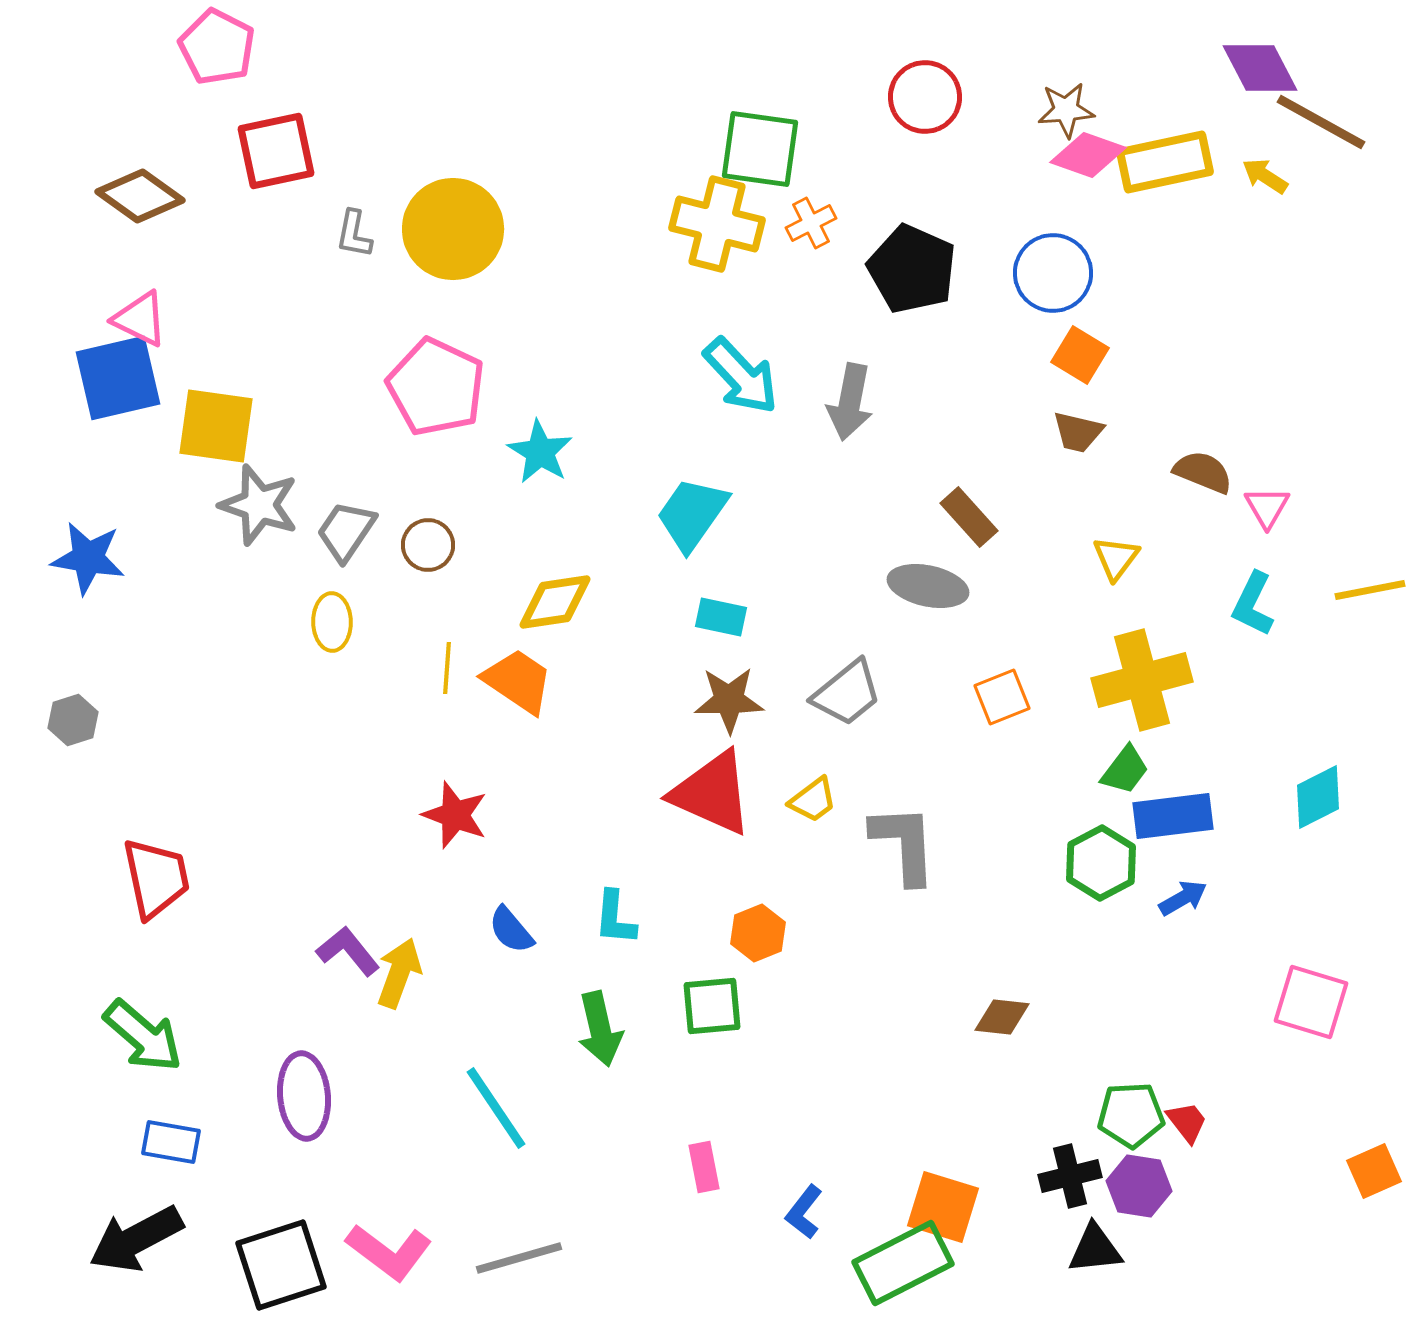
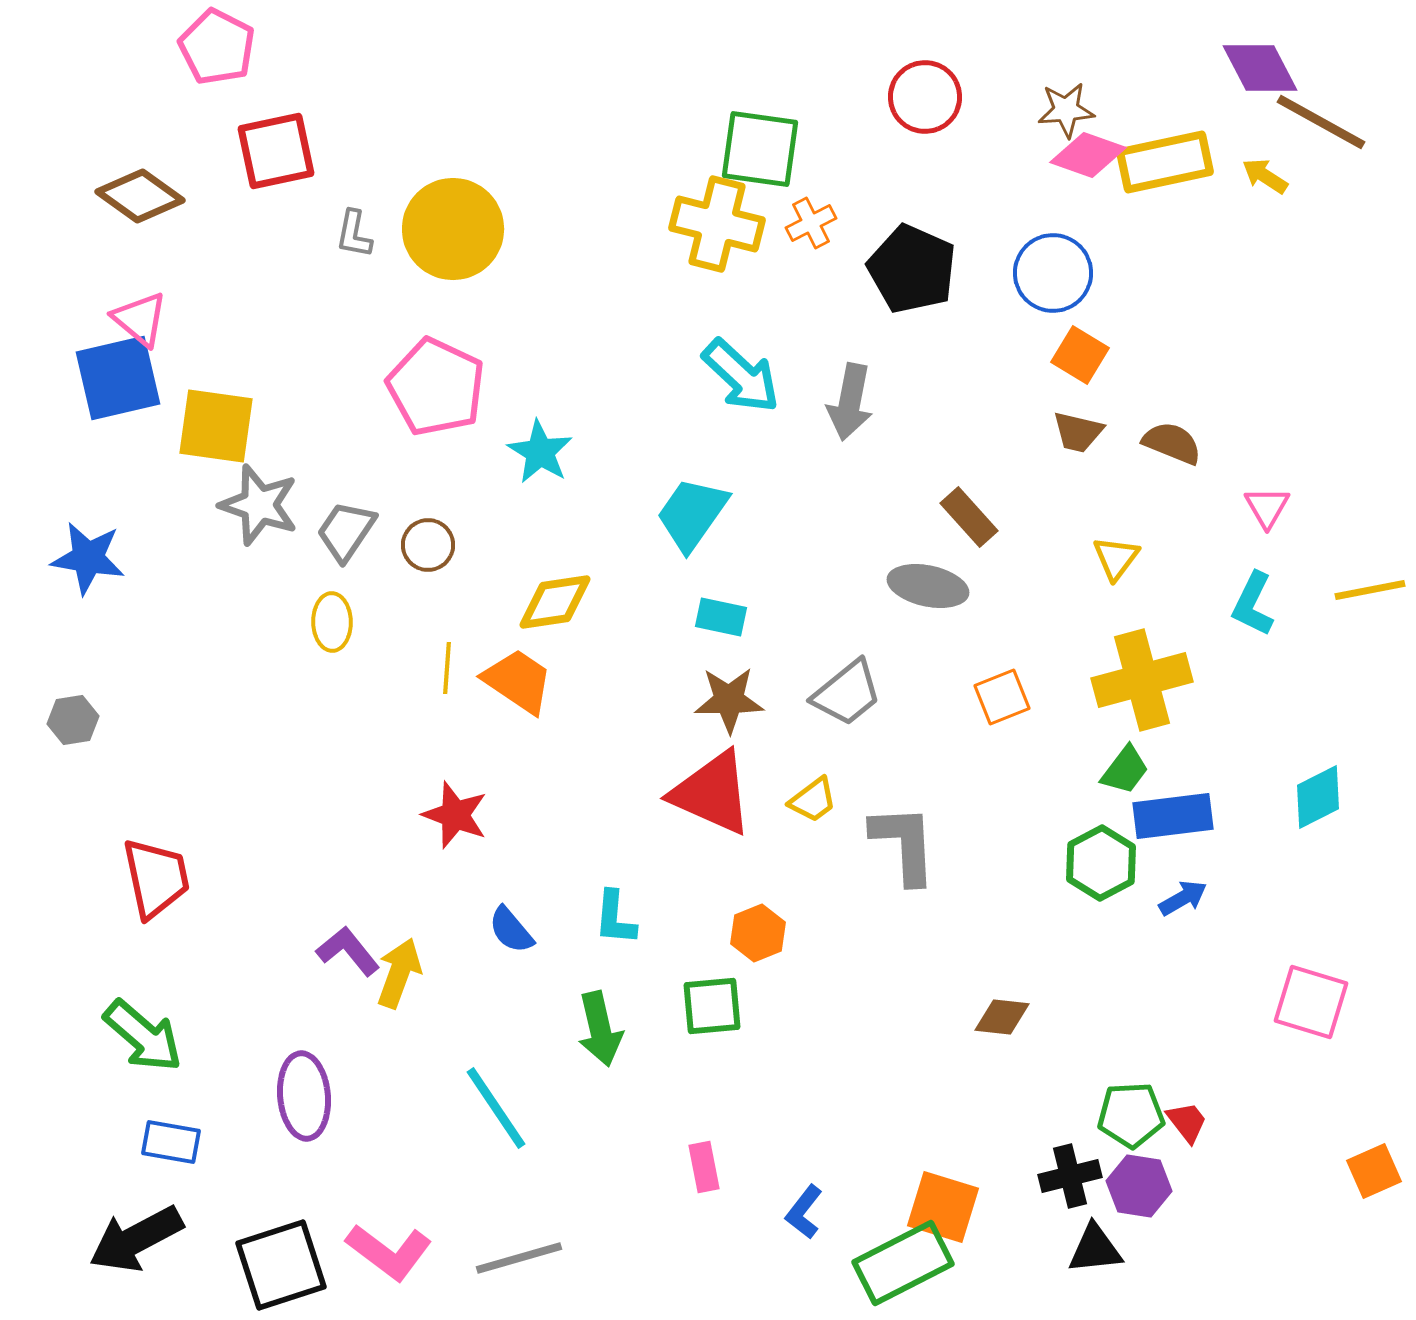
pink triangle at (140, 319): rotated 14 degrees clockwise
cyan arrow at (741, 376): rotated 4 degrees counterclockwise
brown semicircle at (1203, 472): moved 31 px left, 29 px up
gray hexagon at (73, 720): rotated 9 degrees clockwise
